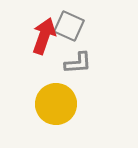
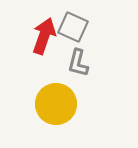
gray square: moved 4 px right, 1 px down
gray L-shape: rotated 108 degrees clockwise
